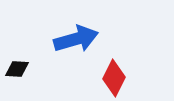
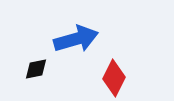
black diamond: moved 19 px right; rotated 15 degrees counterclockwise
